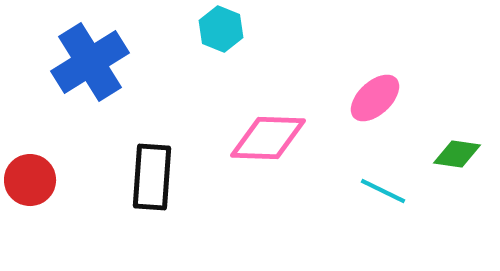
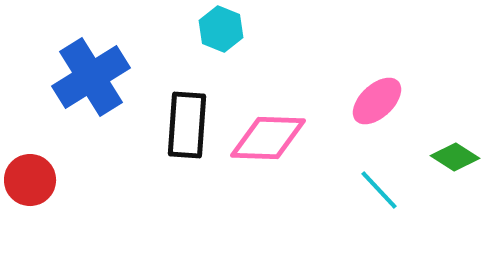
blue cross: moved 1 px right, 15 px down
pink ellipse: moved 2 px right, 3 px down
green diamond: moved 2 px left, 3 px down; rotated 24 degrees clockwise
black rectangle: moved 35 px right, 52 px up
cyan line: moved 4 px left, 1 px up; rotated 21 degrees clockwise
